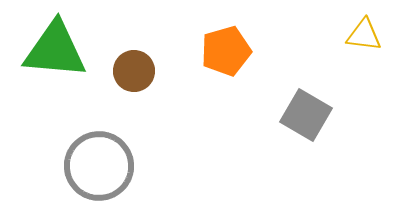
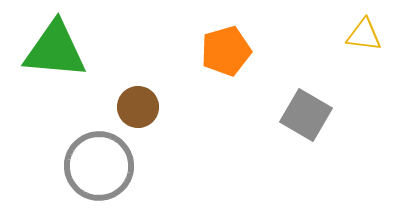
brown circle: moved 4 px right, 36 px down
